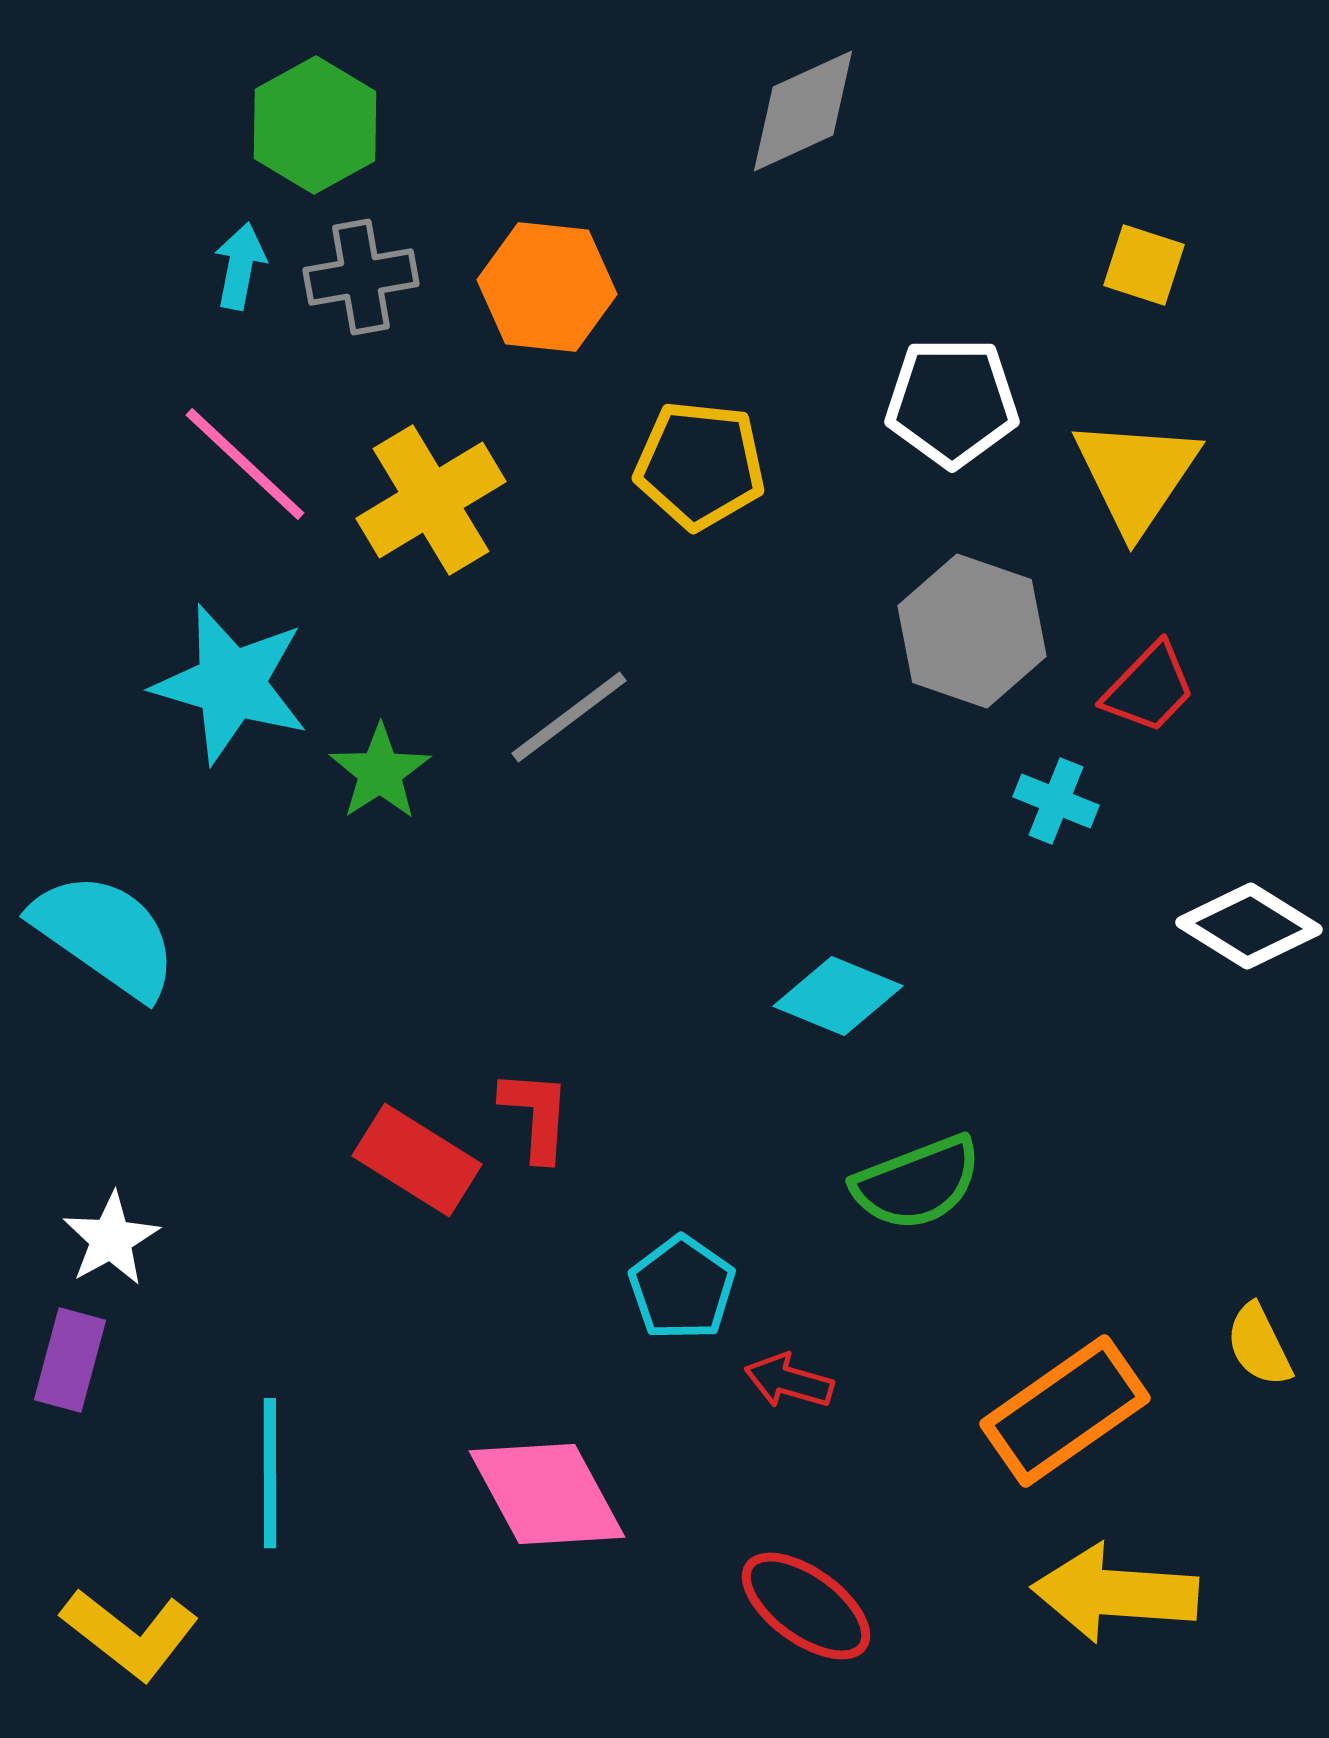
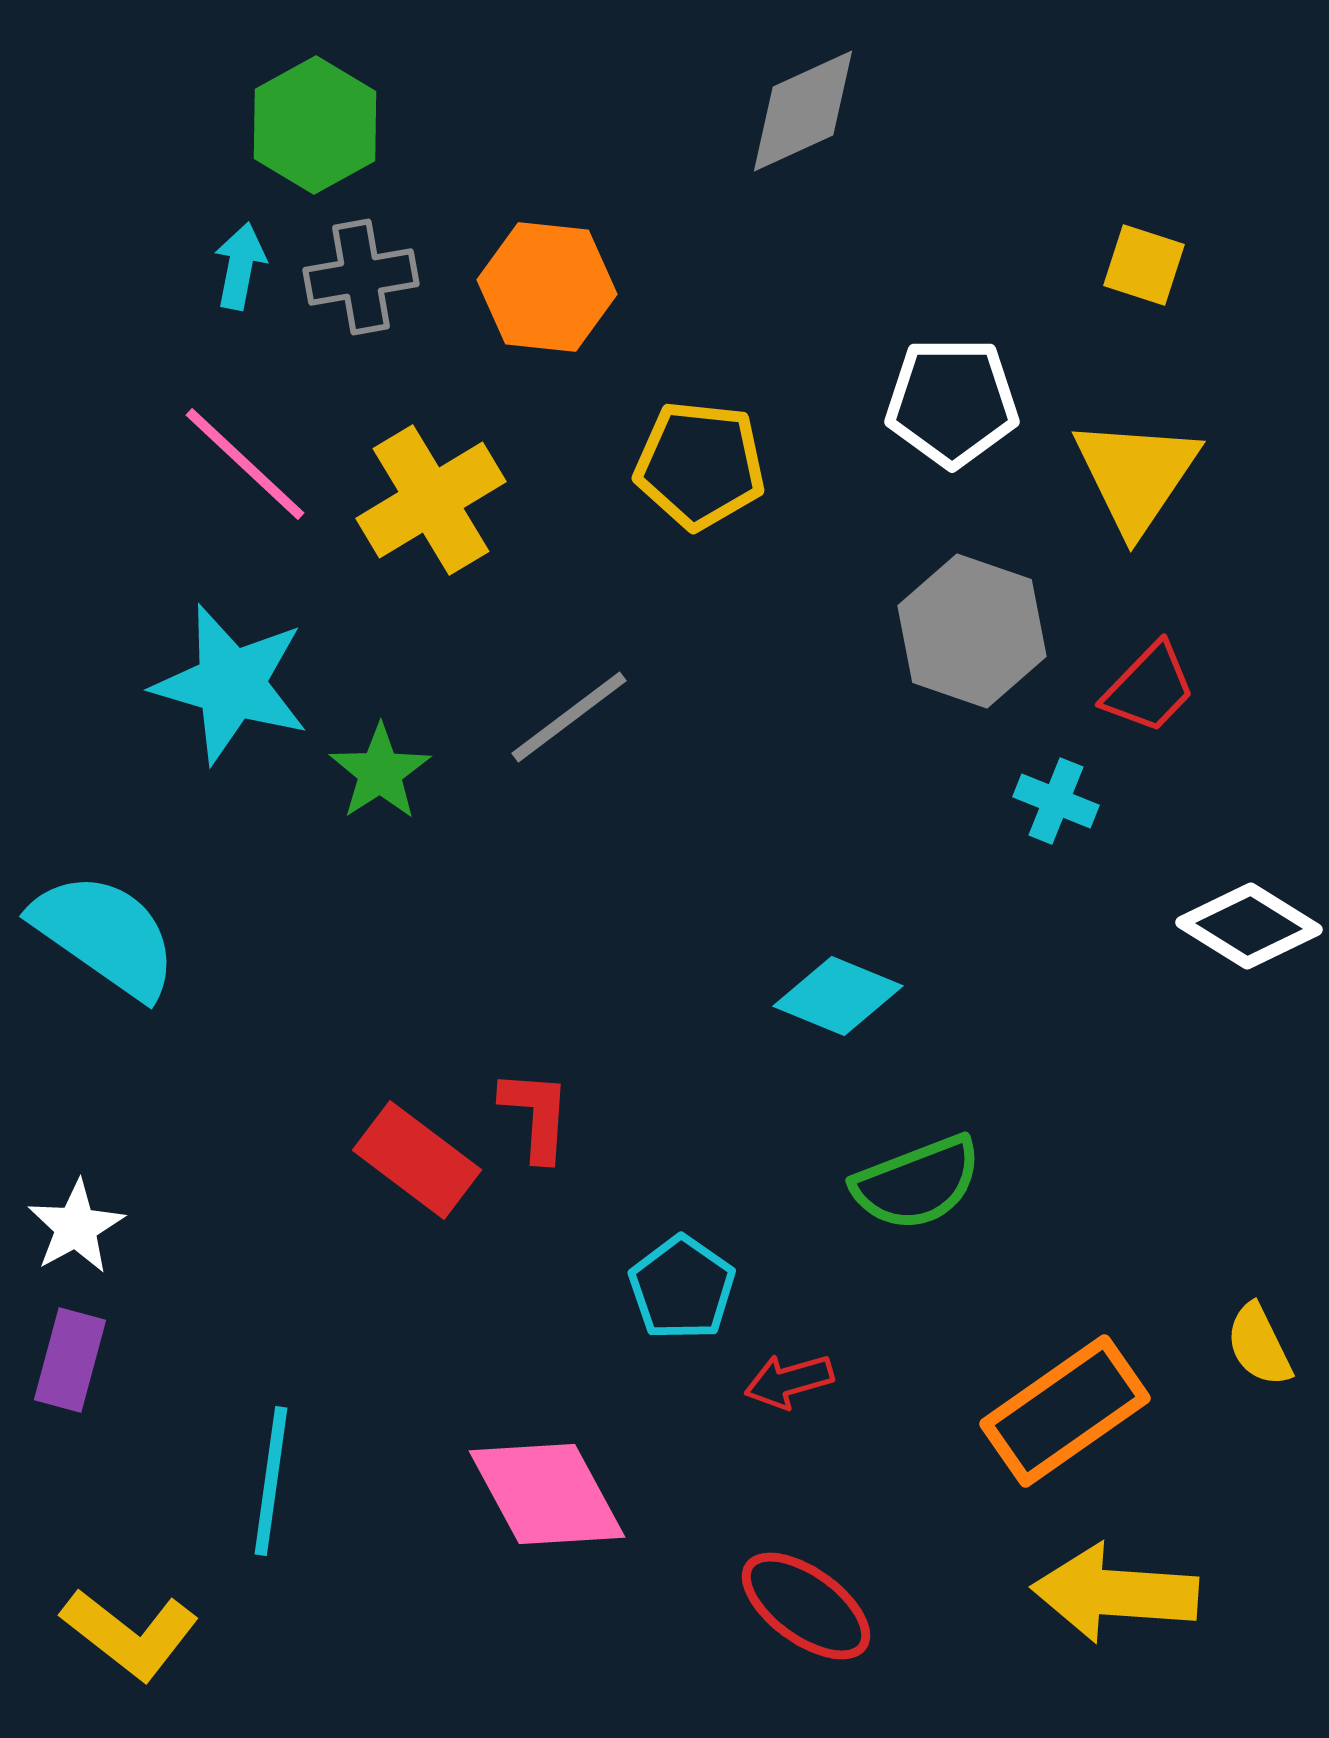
red rectangle: rotated 5 degrees clockwise
white star: moved 35 px left, 12 px up
red arrow: rotated 32 degrees counterclockwise
cyan line: moved 1 px right, 8 px down; rotated 8 degrees clockwise
